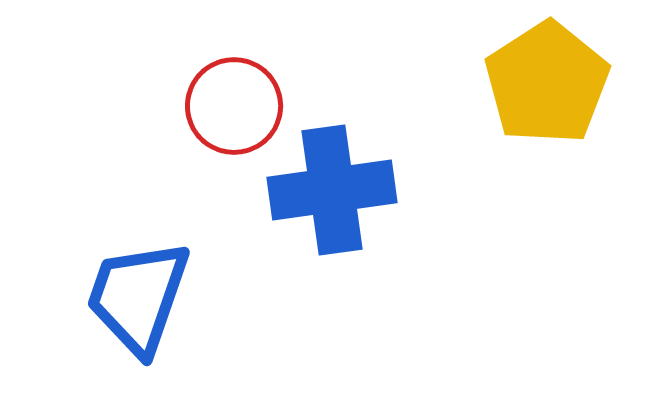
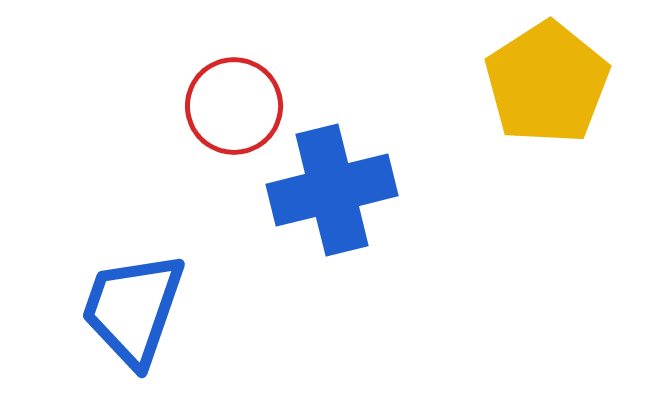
blue cross: rotated 6 degrees counterclockwise
blue trapezoid: moved 5 px left, 12 px down
